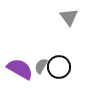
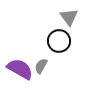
black circle: moved 26 px up
